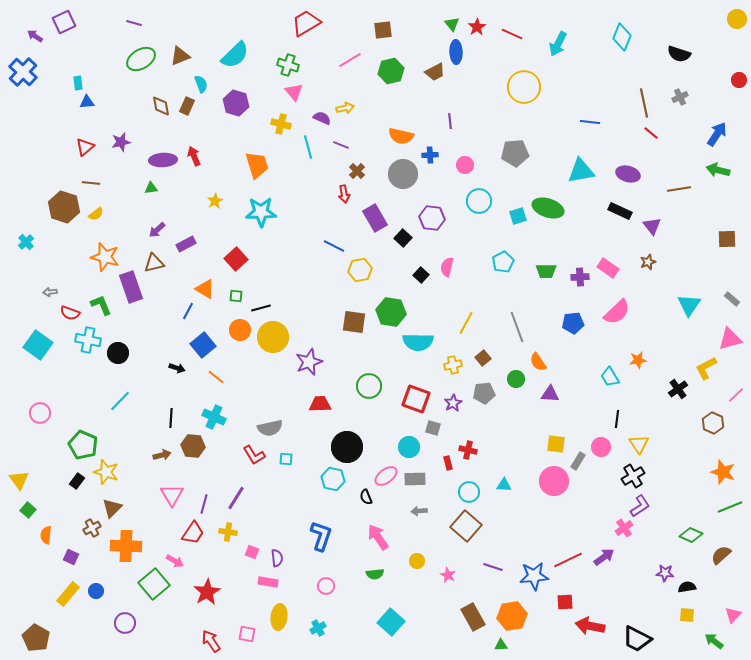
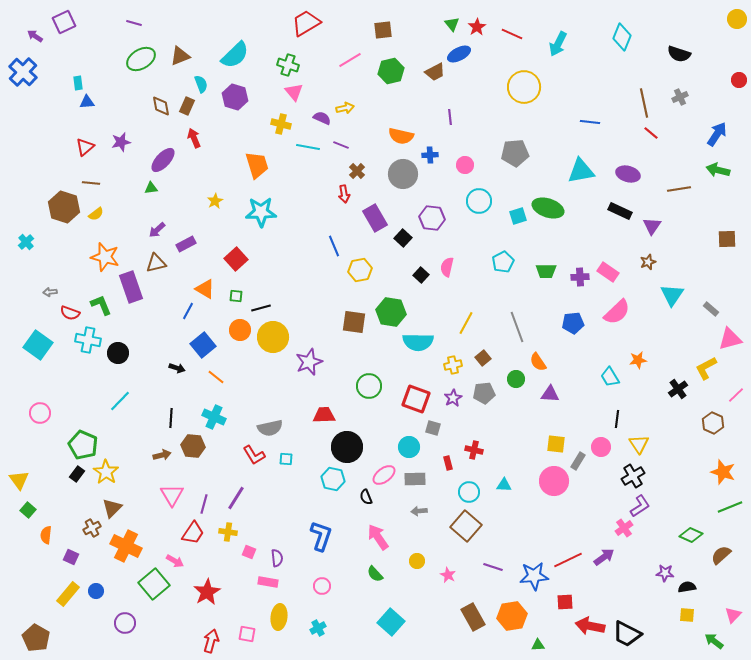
blue ellipse at (456, 52): moved 3 px right, 2 px down; rotated 65 degrees clockwise
purple hexagon at (236, 103): moved 1 px left, 6 px up
purple line at (450, 121): moved 4 px up
cyan line at (308, 147): rotated 65 degrees counterclockwise
red arrow at (194, 156): moved 18 px up
purple ellipse at (163, 160): rotated 44 degrees counterclockwise
purple triangle at (652, 226): rotated 12 degrees clockwise
blue line at (334, 246): rotated 40 degrees clockwise
brown triangle at (154, 263): moved 2 px right
pink rectangle at (608, 268): moved 4 px down
gray rectangle at (732, 299): moved 21 px left, 10 px down
cyan triangle at (689, 305): moved 17 px left, 10 px up
purple star at (453, 403): moved 5 px up
red trapezoid at (320, 404): moved 4 px right, 11 px down
red cross at (468, 450): moved 6 px right
yellow star at (106, 472): rotated 15 degrees clockwise
pink ellipse at (386, 476): moved 2 px left, 1 px up
black rectangle at (77, 481): moved 7 px up
orange cross at (126, 546): rotated 24 degrees clockwise
pink square at (252, 552): moved 3 px left
green semicircle at (375, 574): rotated 54 degrees clockwise
pink circle at (326, 586): moved 4 px left
black trapezoid at (637, 639): moved 10 px left, 5 px up
red arrow at (211, 641): rotated 50 degrees clockwise
green triangle at (501, 645): moved 37 px right
